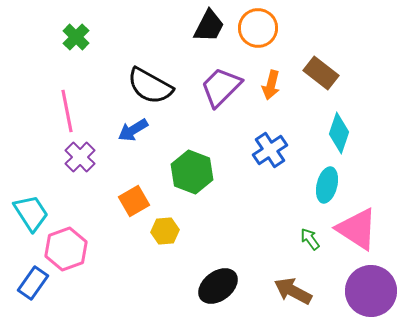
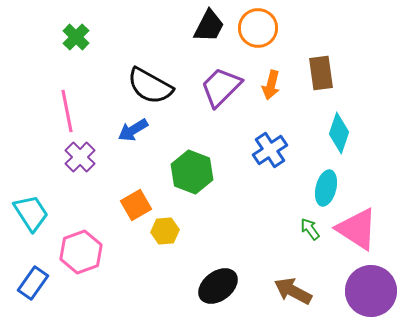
brown rectangle: rotated 44 degrees clockwise
cyan ellipse: moved 1 px left, 3 px down
orange square: moved 2 px right, 4 px down
green arrow: moved 10 px up
pink hexagon: moved 15 px right, 3 px down
